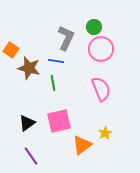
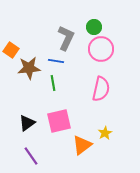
brown star: rotated 20 degrees counterclockwise
pink semicircle: rotated 35 degrees clockwise
